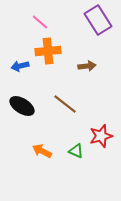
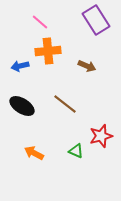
purple rectangle: moved 2 px left
brown arrow: rotated 30 degrees clockwise
orange arrow: moved 8 px left, 2 px down
